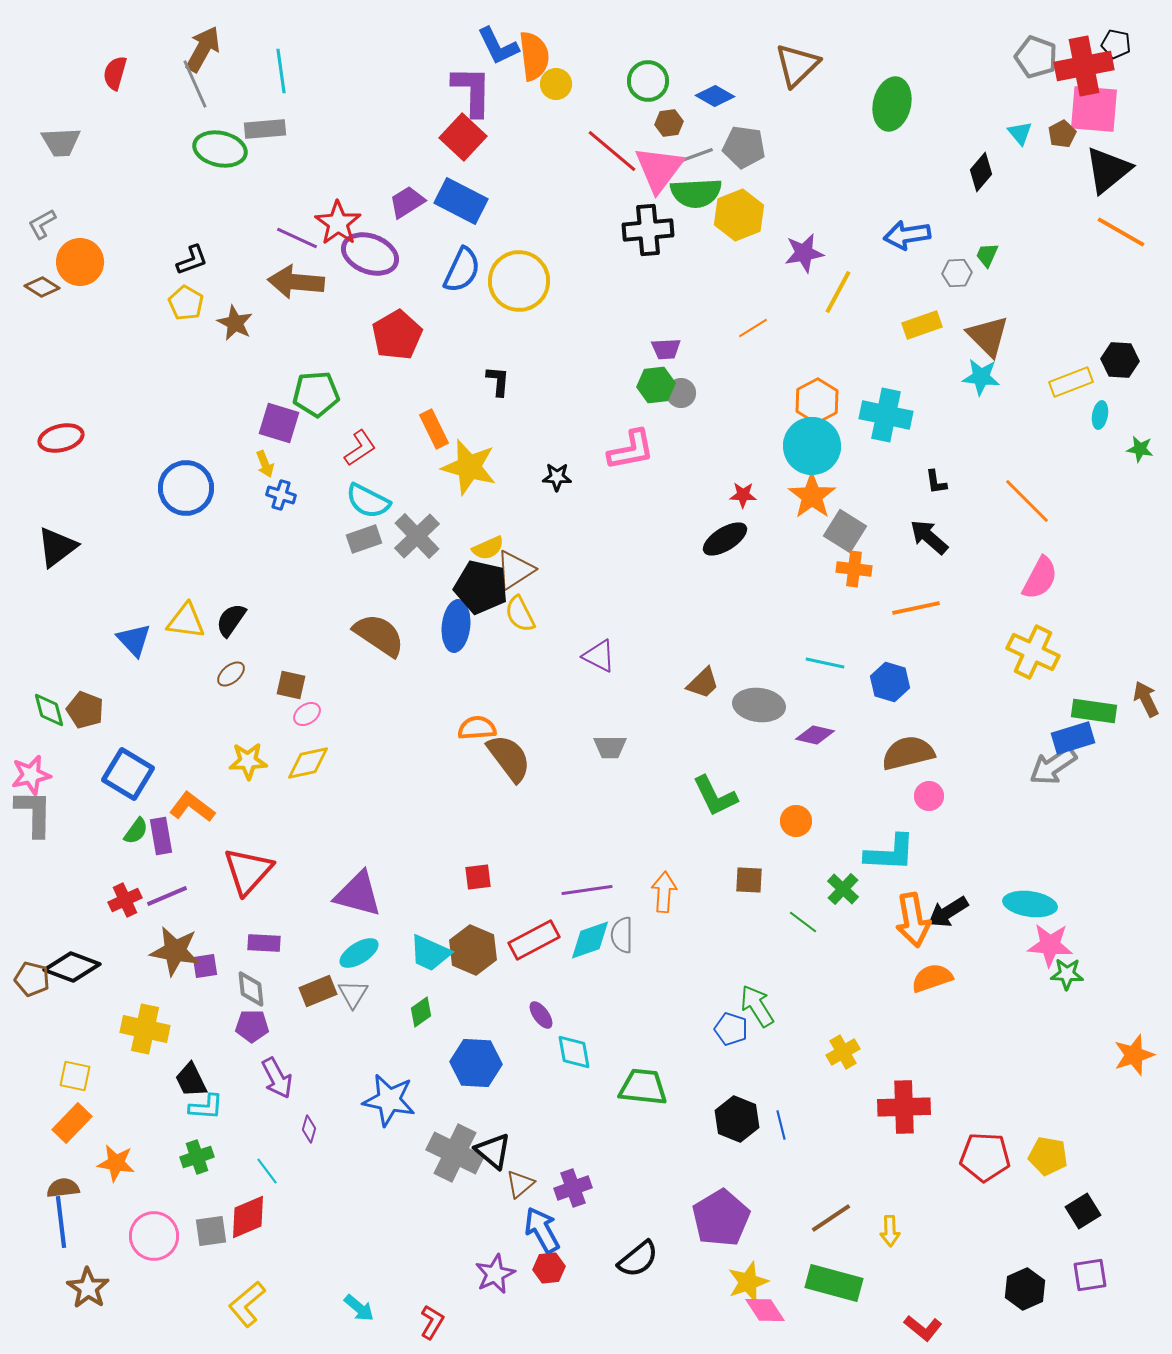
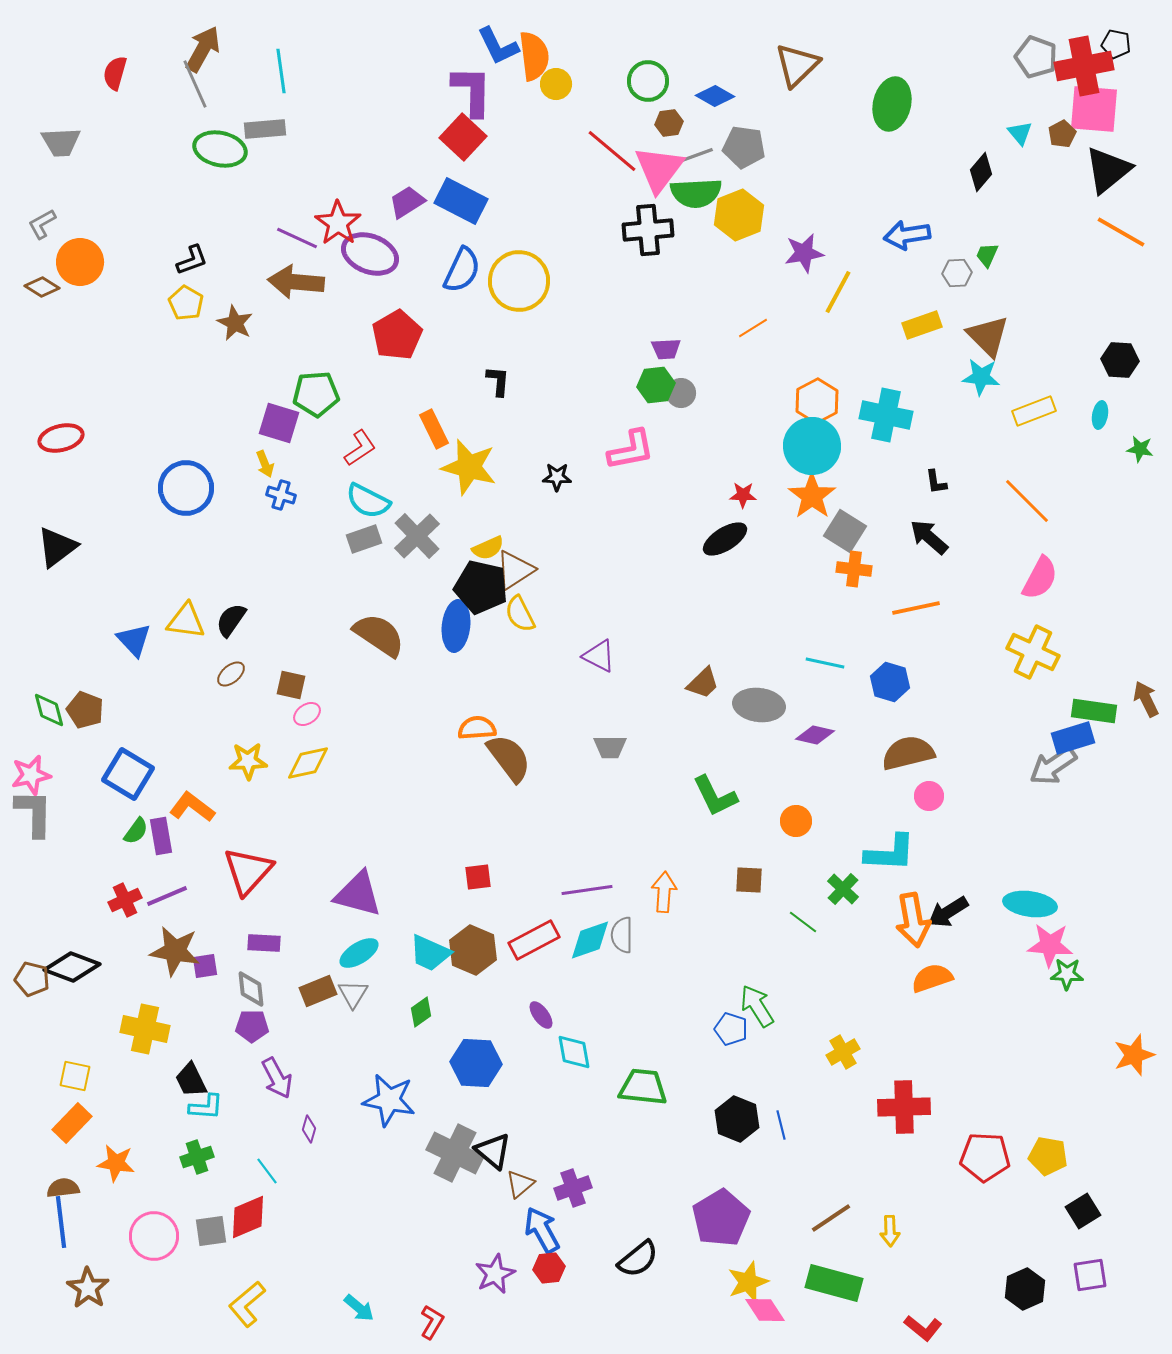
yellow rectangle at (1071, 382): moved 37 px left, 29 px down
